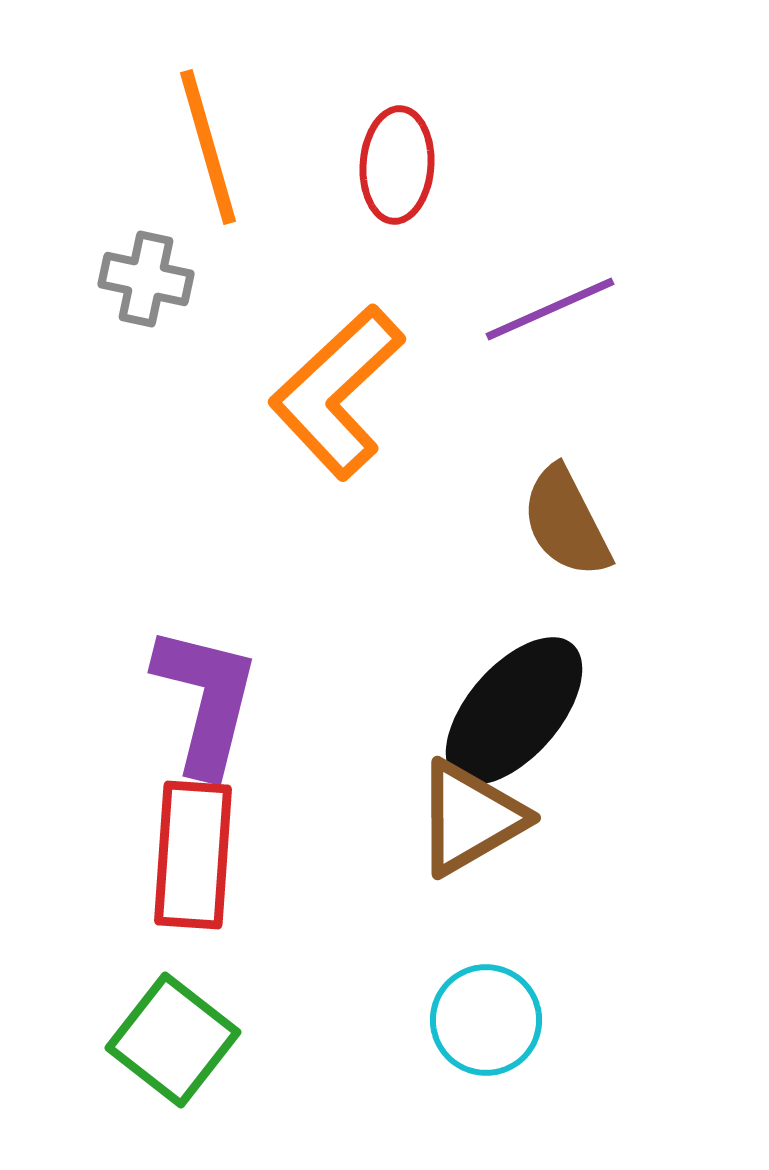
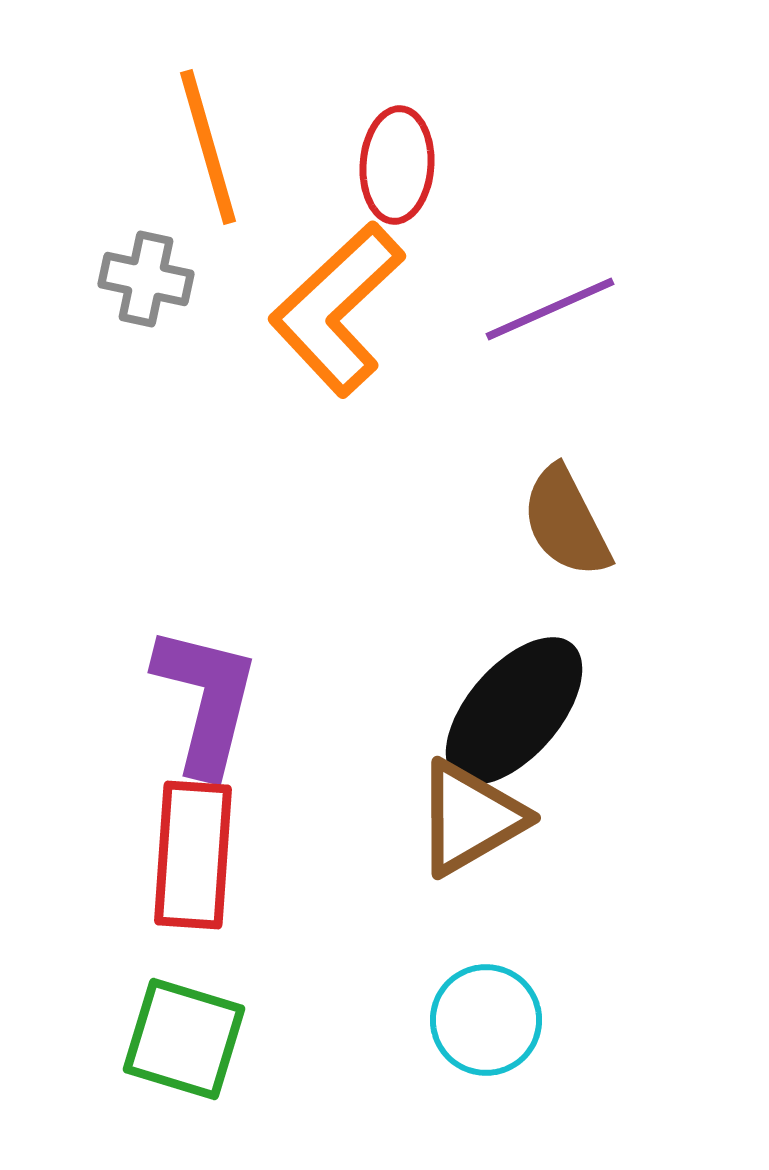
orange L-shape: moved 83 px up
green square: moved 11 px right, 1 px up; rotated 21 degrees counterclockwise
